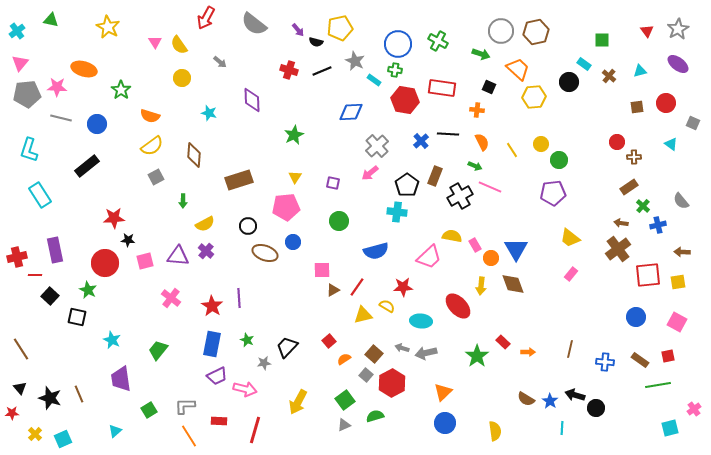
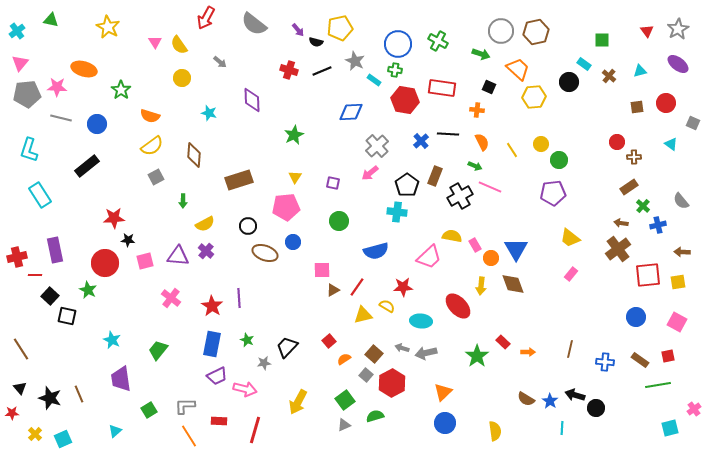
black square at (77, 317): moved 10 px left, 1 px up
